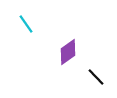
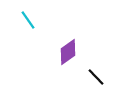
cyan line: moved 2 px right, 4 px up
